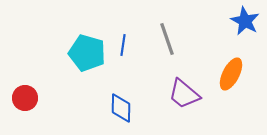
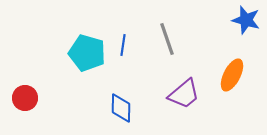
blue star: moved 1 px right, 1 px up; rotated 12 degrees counterclockwise
orange ellipse: moved 1 px right, 1 px down
purple trapezoid: rotated 80 degrees counterclockwise
